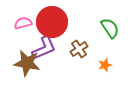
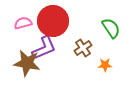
red circle: moved 1 px right, 1 px up
green semicircle: moved 1 px right
brown cross: moved 4 px right, 1 px up
orange star: rotated 16 degrees clockwise
